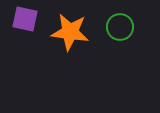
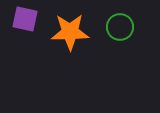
orange star: rotated 9 degrees counterclockwise
